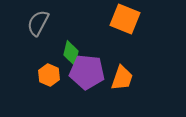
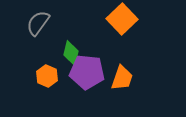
orange square: moved 3 px left; rotated 24 degrees clockwise
gray semicircle: rotated 8 degrees clockwise
orange hexagon: moved 2 px left, 1 px down
